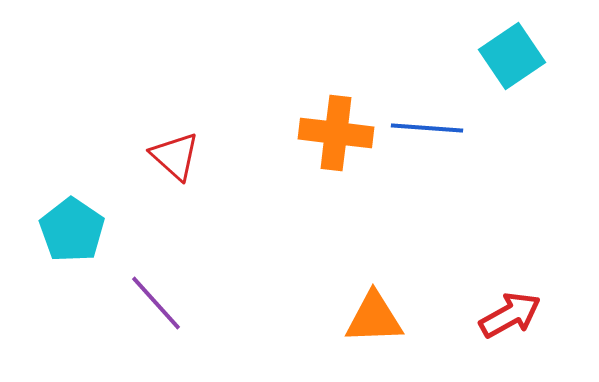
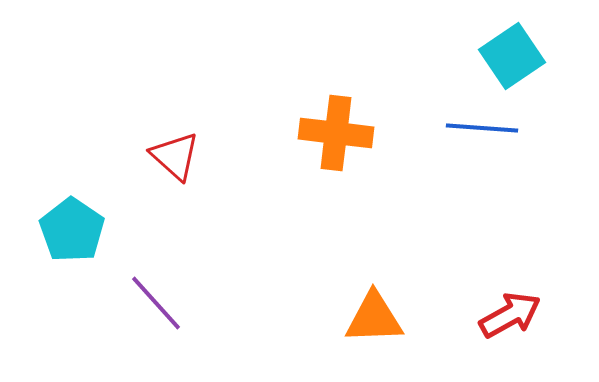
blue line: moved 55 px right
